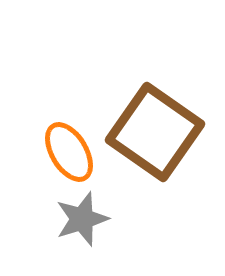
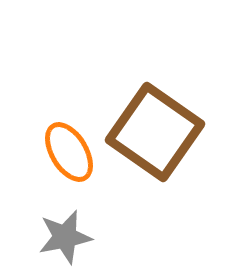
gray star: moved 17 px left, 18 px down; rotated 6 degrees clockwise
